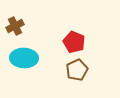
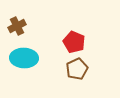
brown cross: moved 2 px right
brown pentagon: moved 1 px up
